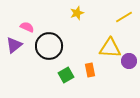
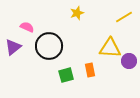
purple triangle: moved 1 px left, 2 px down
green square: rotated 14 degrees clockwise
